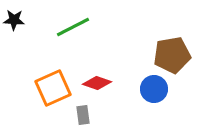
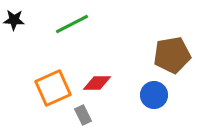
green line: moved 1 px left, 3 px up
red diamond: rotated 20 degrees counterclockwise
blue circle: moved 6 px down
gray rectangle: rotated 18 degrees counterclockwise
